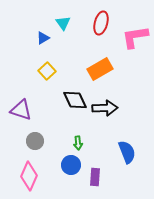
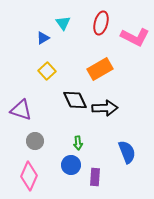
pink L-shape: rotated 144 degrees counterclockwise
